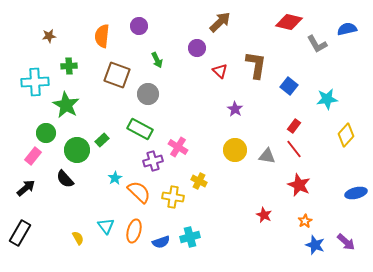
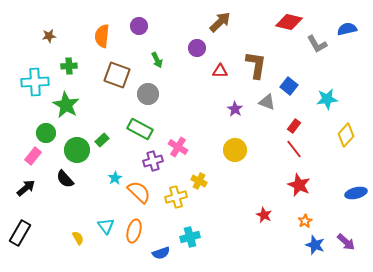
red triangle at (220, 71): rotated 42 degrees counterclockwise
gray triangle at (267, 156): moved 54 px up; rotated 12 degrees clockwise
yellow cross at (173, 197): moved 3 px right; rotated 25 degrees counterclockwise
blue semicircle at (161, 242): moved 11 px down
